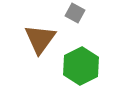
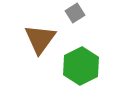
gray square: rotated 30 degrees clockwise
